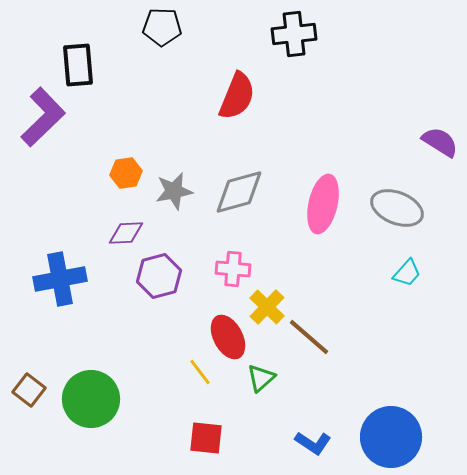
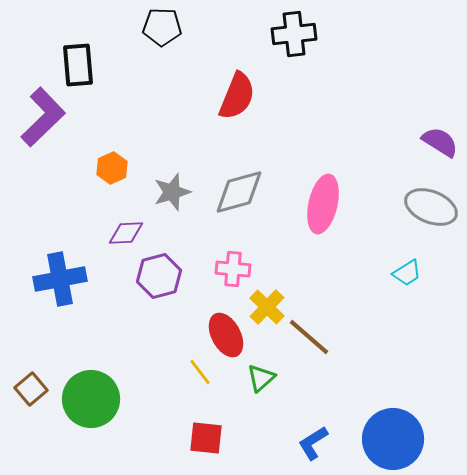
orange hexagon: moved 14 px left, 5 px up; rotated 16 degrees counterclockwise
gray star: moved 2 px left, 1 px down; rotated 6 degrees counterclockwise
gray ellipse: moved 34 px right, 1 px up
cyan trapezoid: rotated 16 degrees clockwise
red ellipse: moved 2 px left, 2 px up
brown square: moved 2 px right, 1 px up; rotated 12 degrees clockwise
blue circle: moved 2 px right, 2 px down
blue L-shape: rotated 114 degrees clockwise
